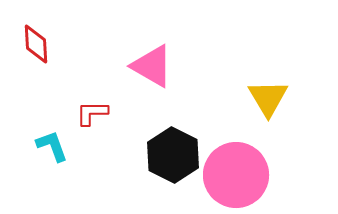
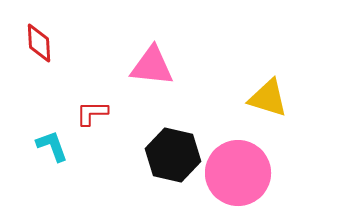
red diamond: moved 3 px right, 1 px up
pink triangle: rotated 24 degrees counterclockwise
yellow triangle: rotated 42 degrees counterclockwise
black hexagon: rotated 14 degrees counterclockwise
pink circle: moved 2 px right, 2 px up
